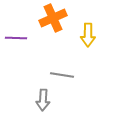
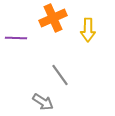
yellow arrow: moved 5 px up
gray line: moved 2 px left; rotated 45 degrees clockwise
gray arrow: moved 2 px down; rotated 60 degrees counterclockwise
